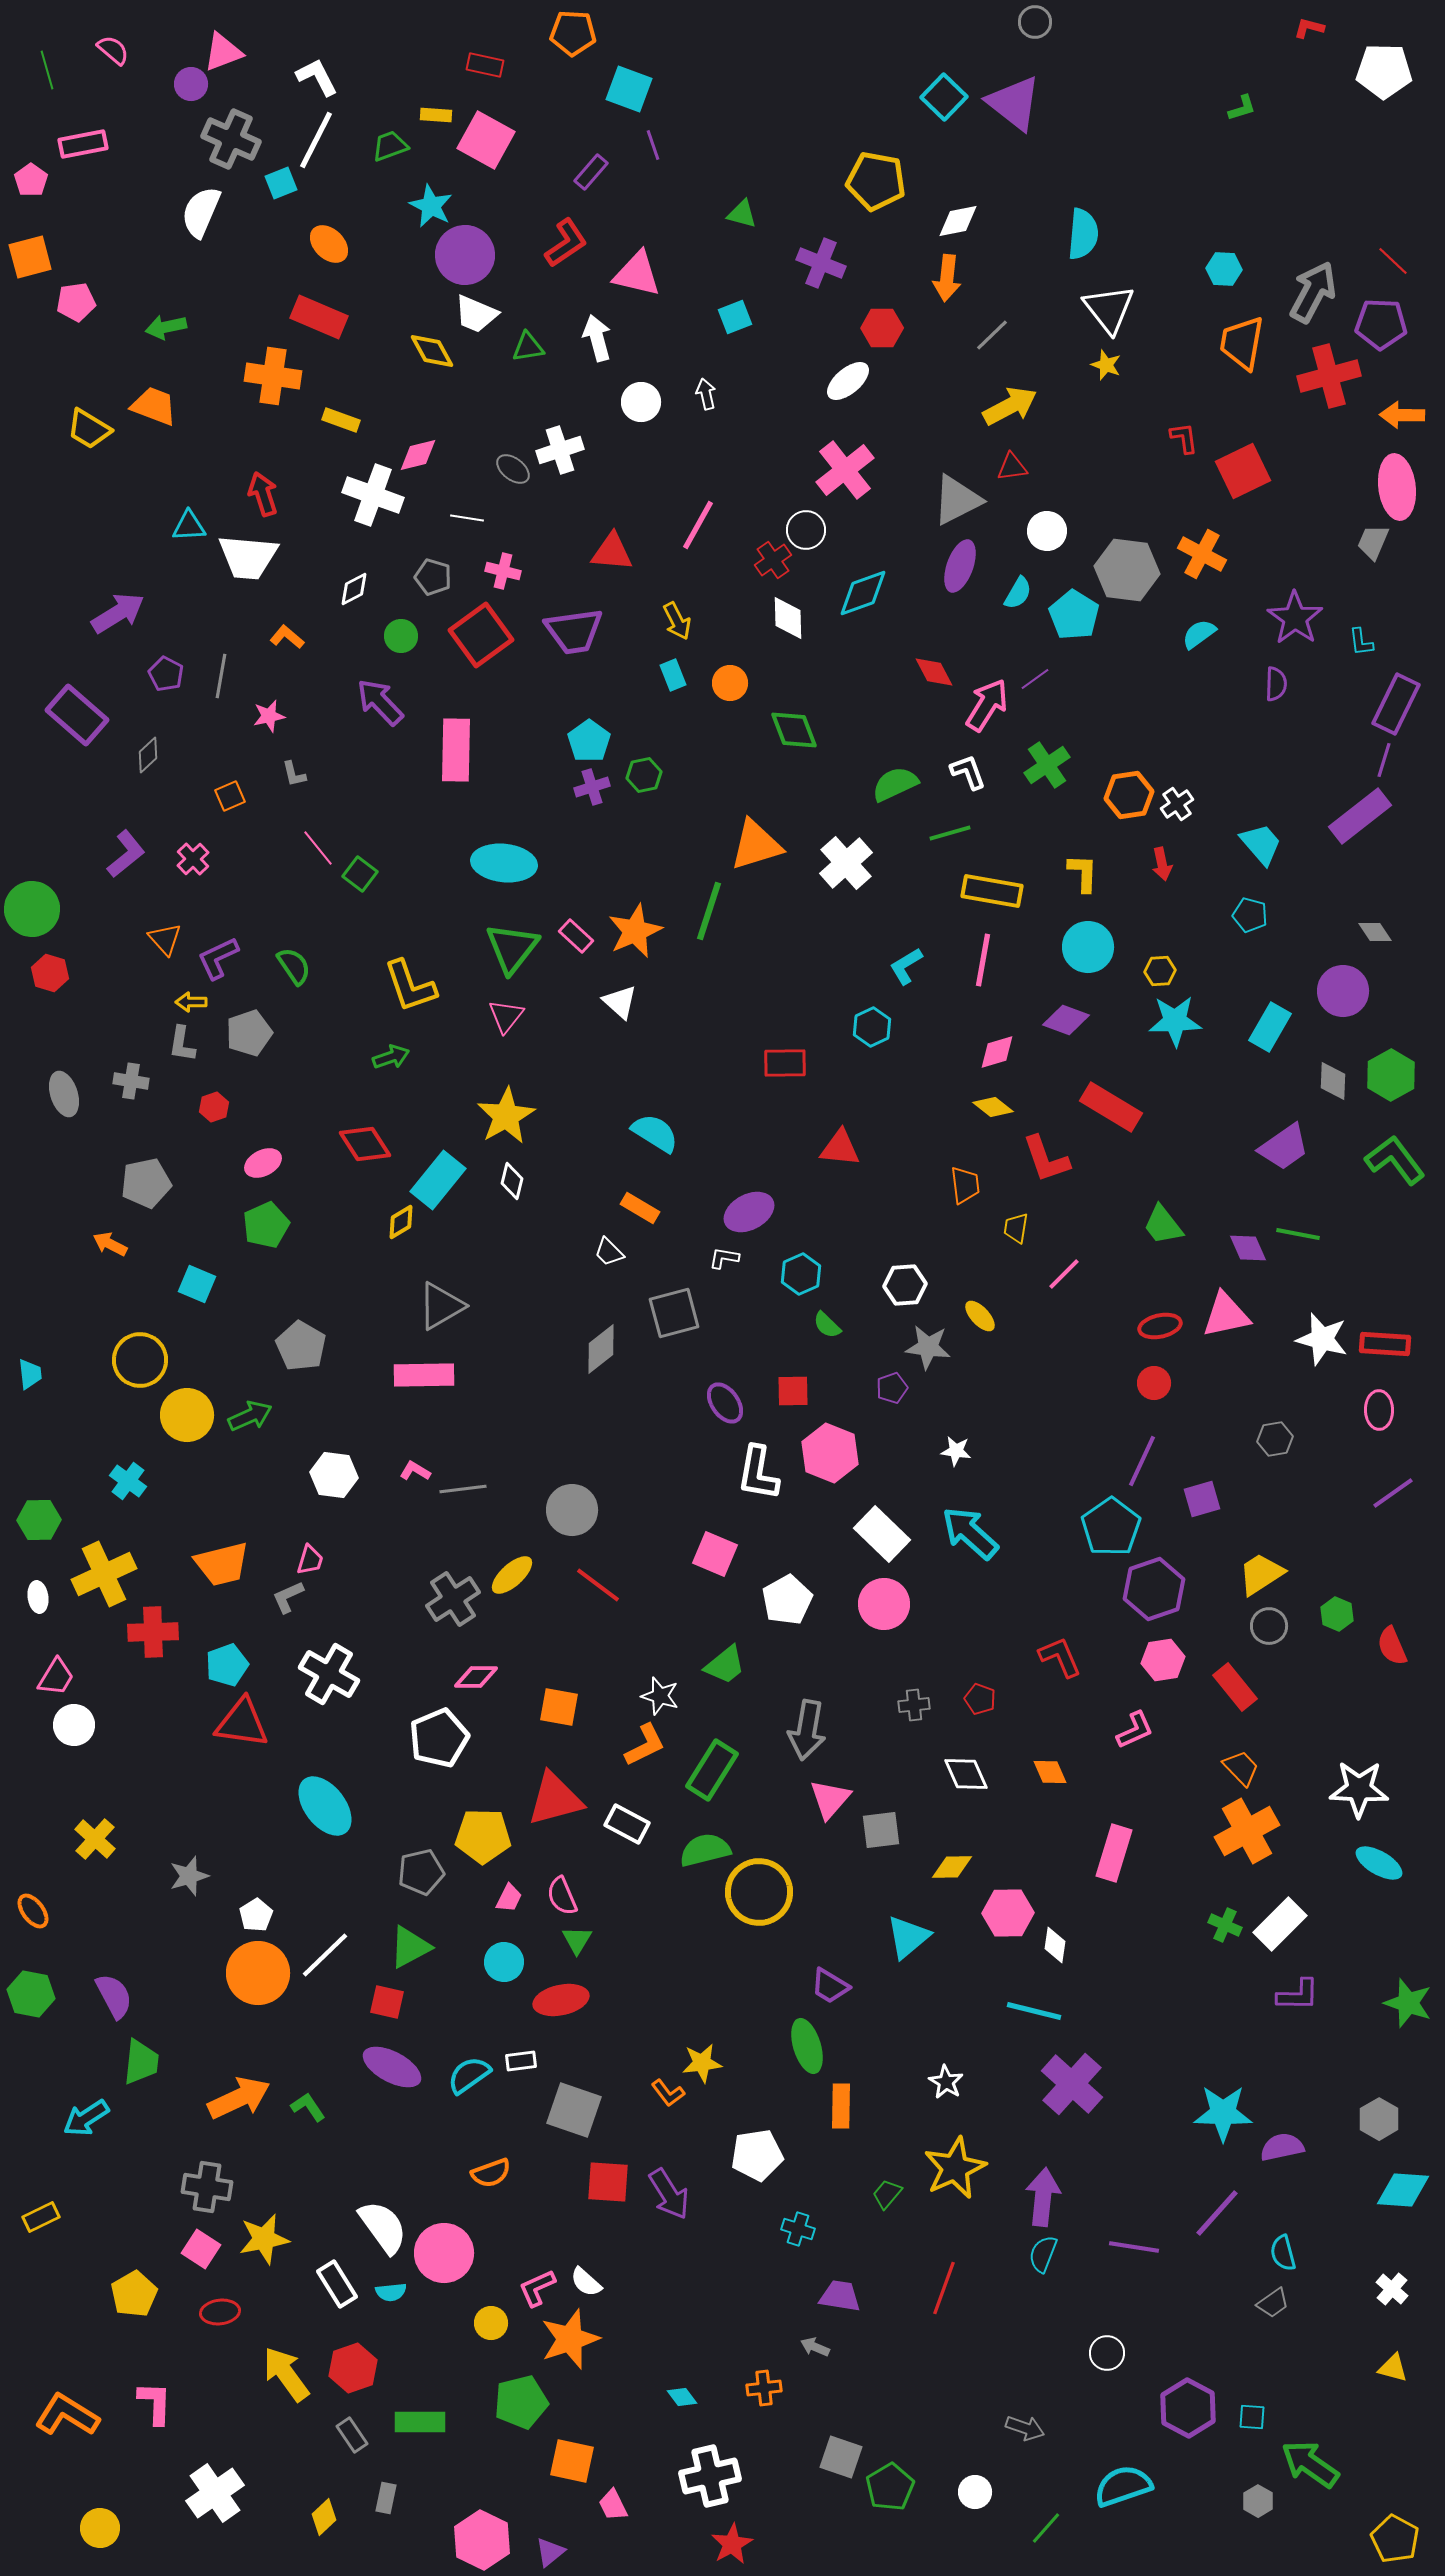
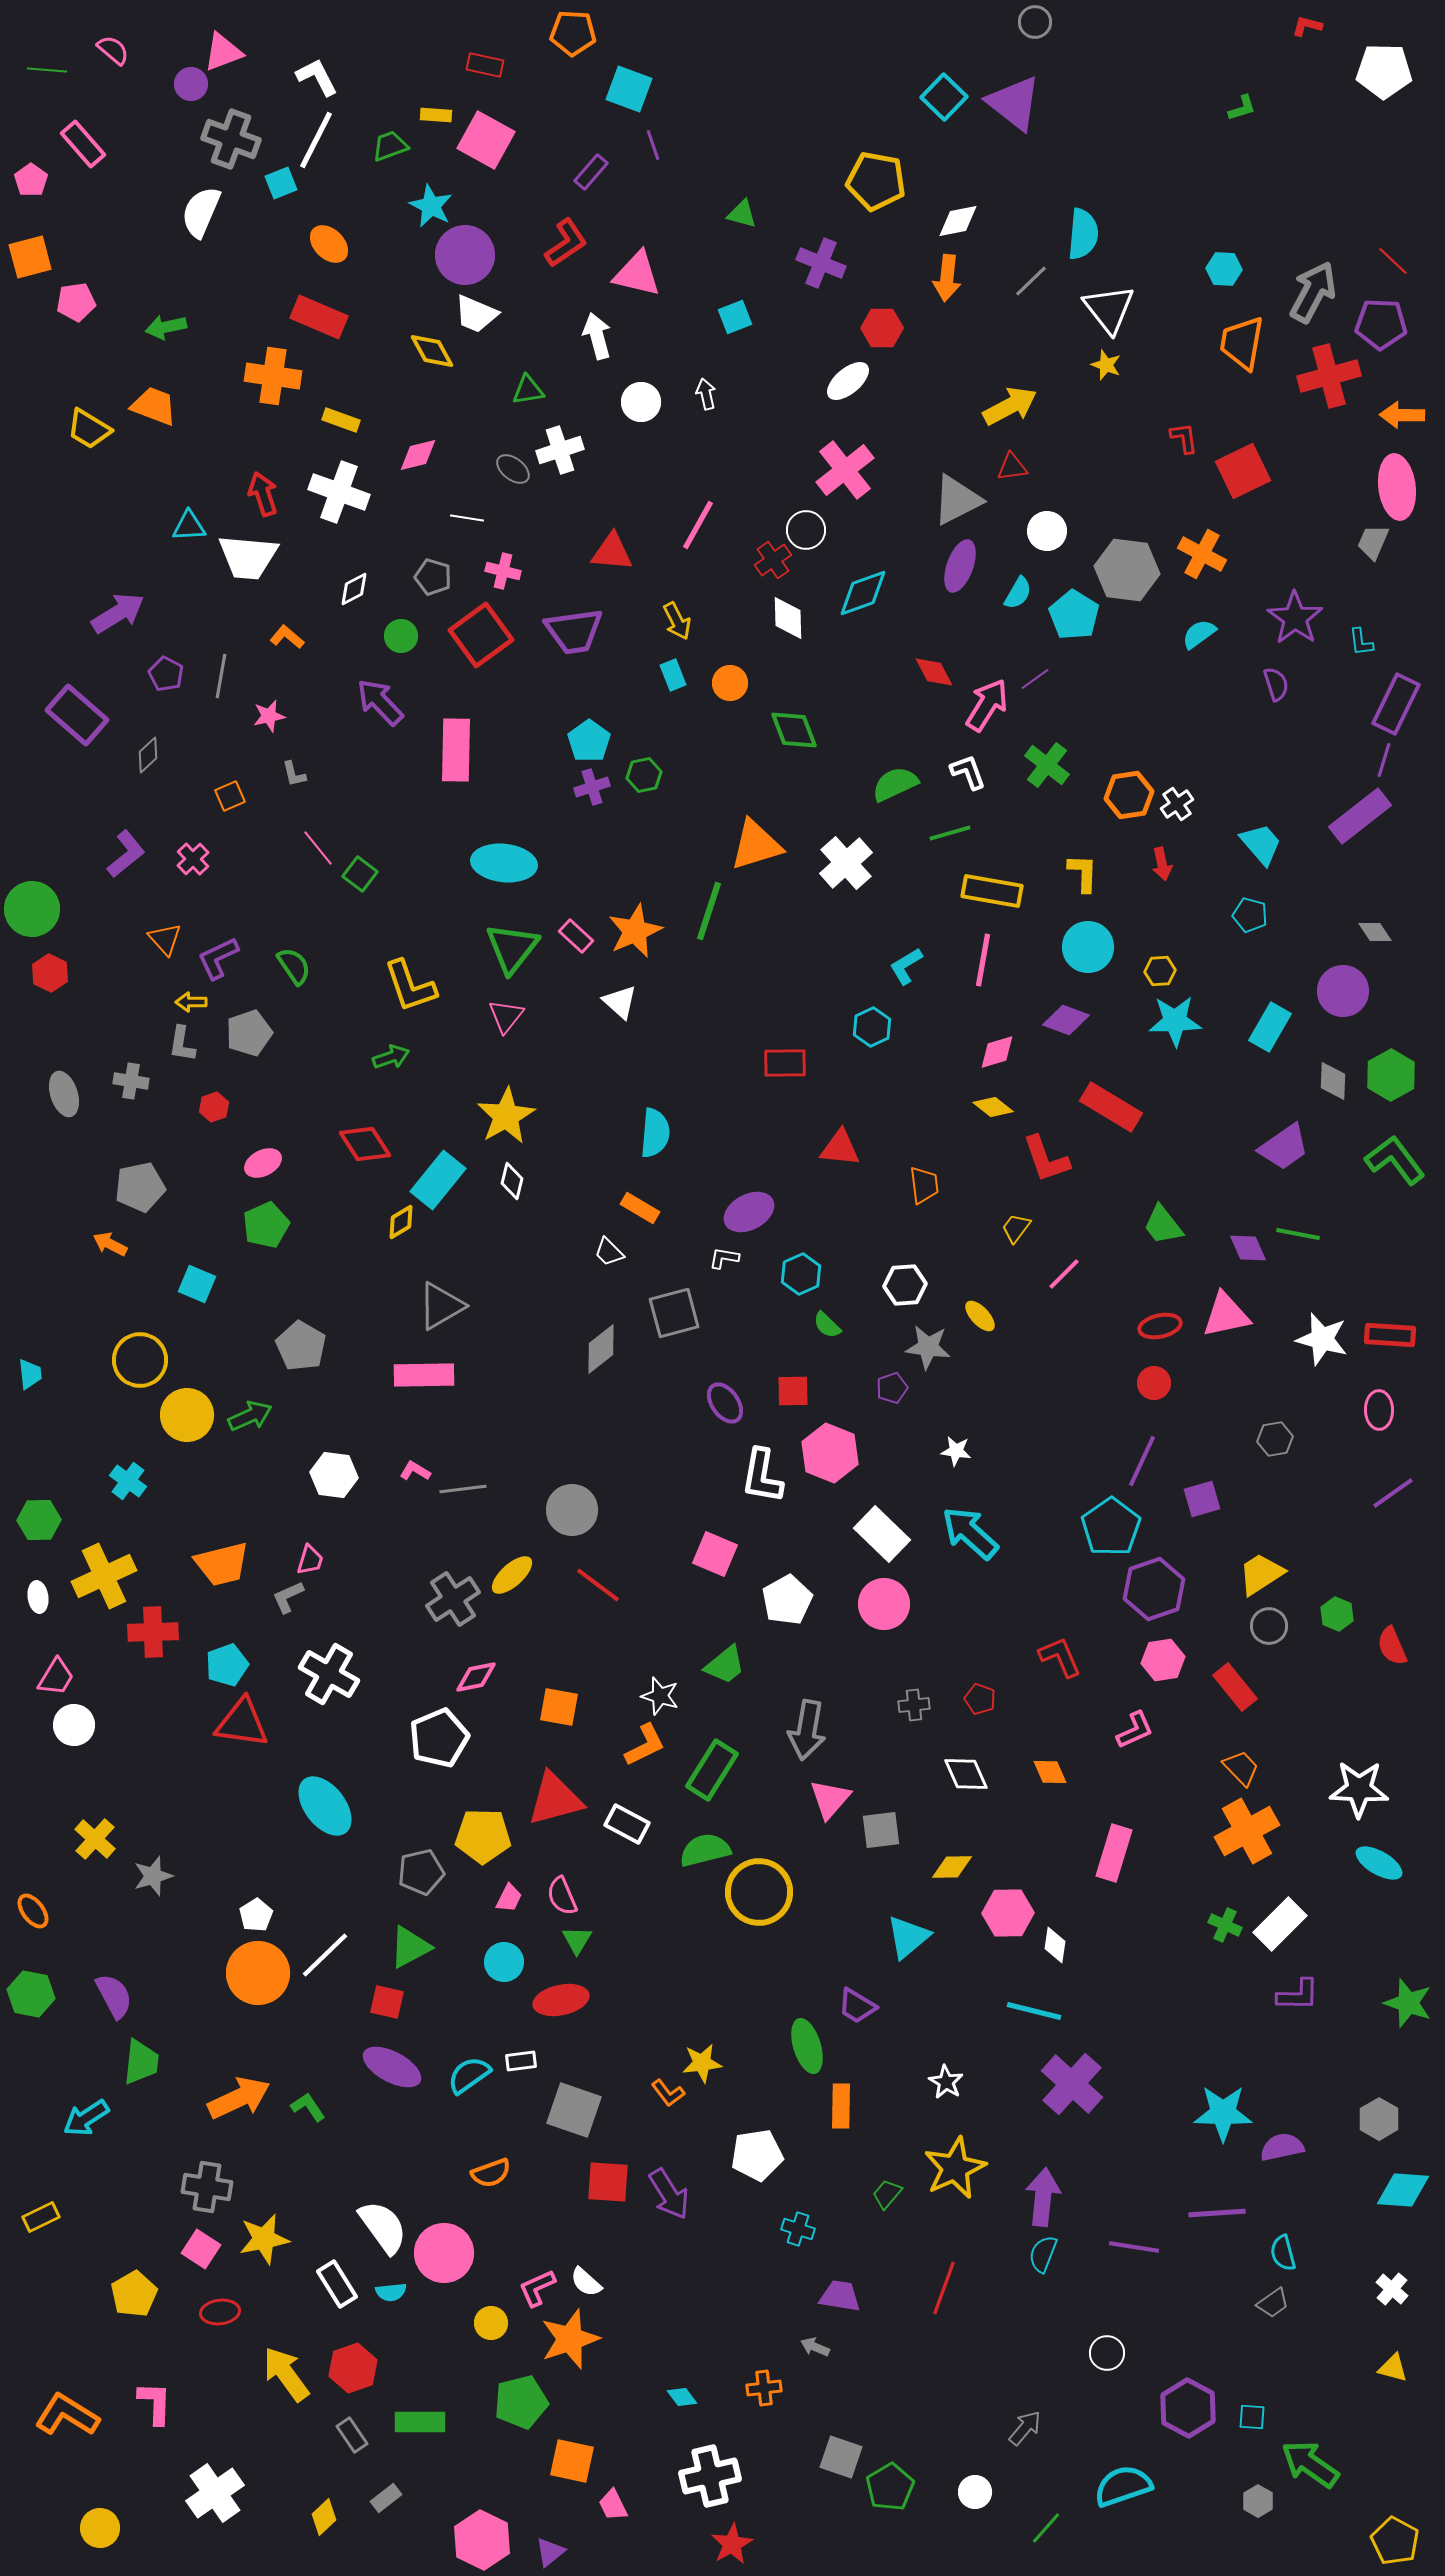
red L-shape at (1309, 28): moved 2 px left, 2 px up
green line at (47, 70): rotated 69 degrees counterclockwise
gray cross at (231, 139): rotated 4 degrees counterclockwise
pink rectangle at (83, 144): rotated 60 degrees clockwise
gray line at (992, 335): moved 39 px right, 54 px up
white arrow at (597, 338): moved 2 px up
green triangle at (528, 347): moved 43 px down
white cross at (373, 495): moved 34 px left, 3 px up
purple semicircle at (1276, 684): rotated 20 degrees counterclockwise
green cross at (1047, 765): rotated 18 degrees counterclockwise
red hexagon at (50, 973): rotated 9 degrees clockwise
cyan semicircle at (655, 1133): rotated 63 degrees clockwise
gray pentagon at (146, 1183): moved 6 px left, 4 px down
orange trapezoid at (965, 1185): moved 41 px left
yellow trapezoid at (1016, 1228): rotated 28 degrees clockwise
red rectangle at (1385, 1344): moved 5 px right, 9 px up
white L-shape at (758, 1473): moved 4 px right, 3 px down
yellow cross at (104, 1574): moved 2 px down
pink diamond at (476, 1677): rotated 12 degrees counterclockwise
gray star at (189, 1876): moved 36 px left
purple trapezoid at (830, 1986): moved 27 px right, 20 px down
purple line at (1217, 2213): rotated 44 degrees clockwise
gray arrow at (1025, 2428): rotated 69 degrees counterclockwise
gray rectangle at (386, 2498): rotated 40 degrees clockwise
yellow pentagon at (1395, 2539): moved 2 px down
